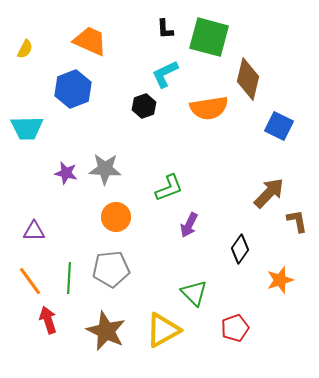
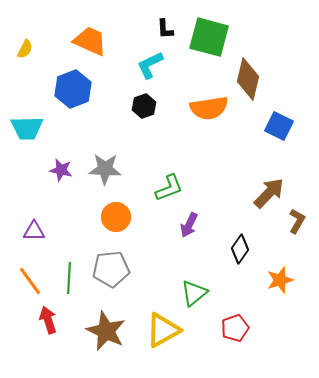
cyan L-shape: moved 15 px left, 9 px up
purple star: moved 5 px left, 3 px up
brown L-shape: rotated 40 degrees clockwise
green triangle: rotated 36 degrees clockwise
